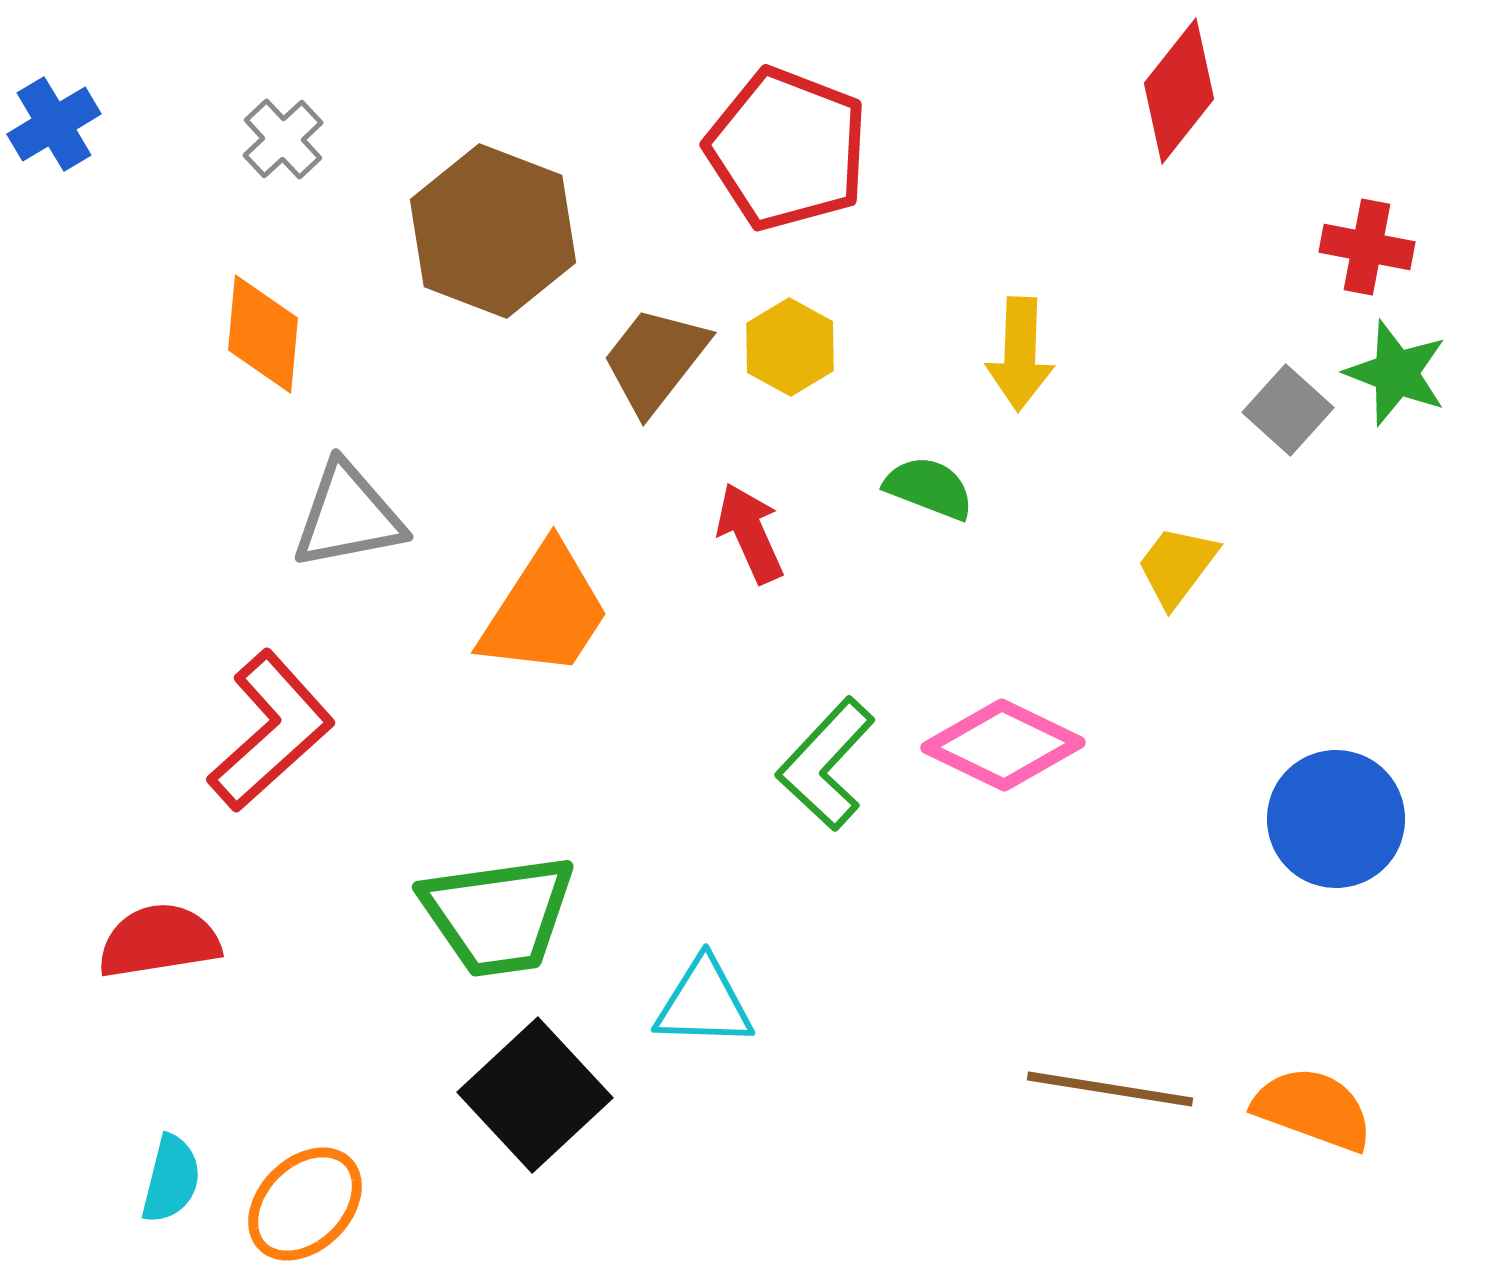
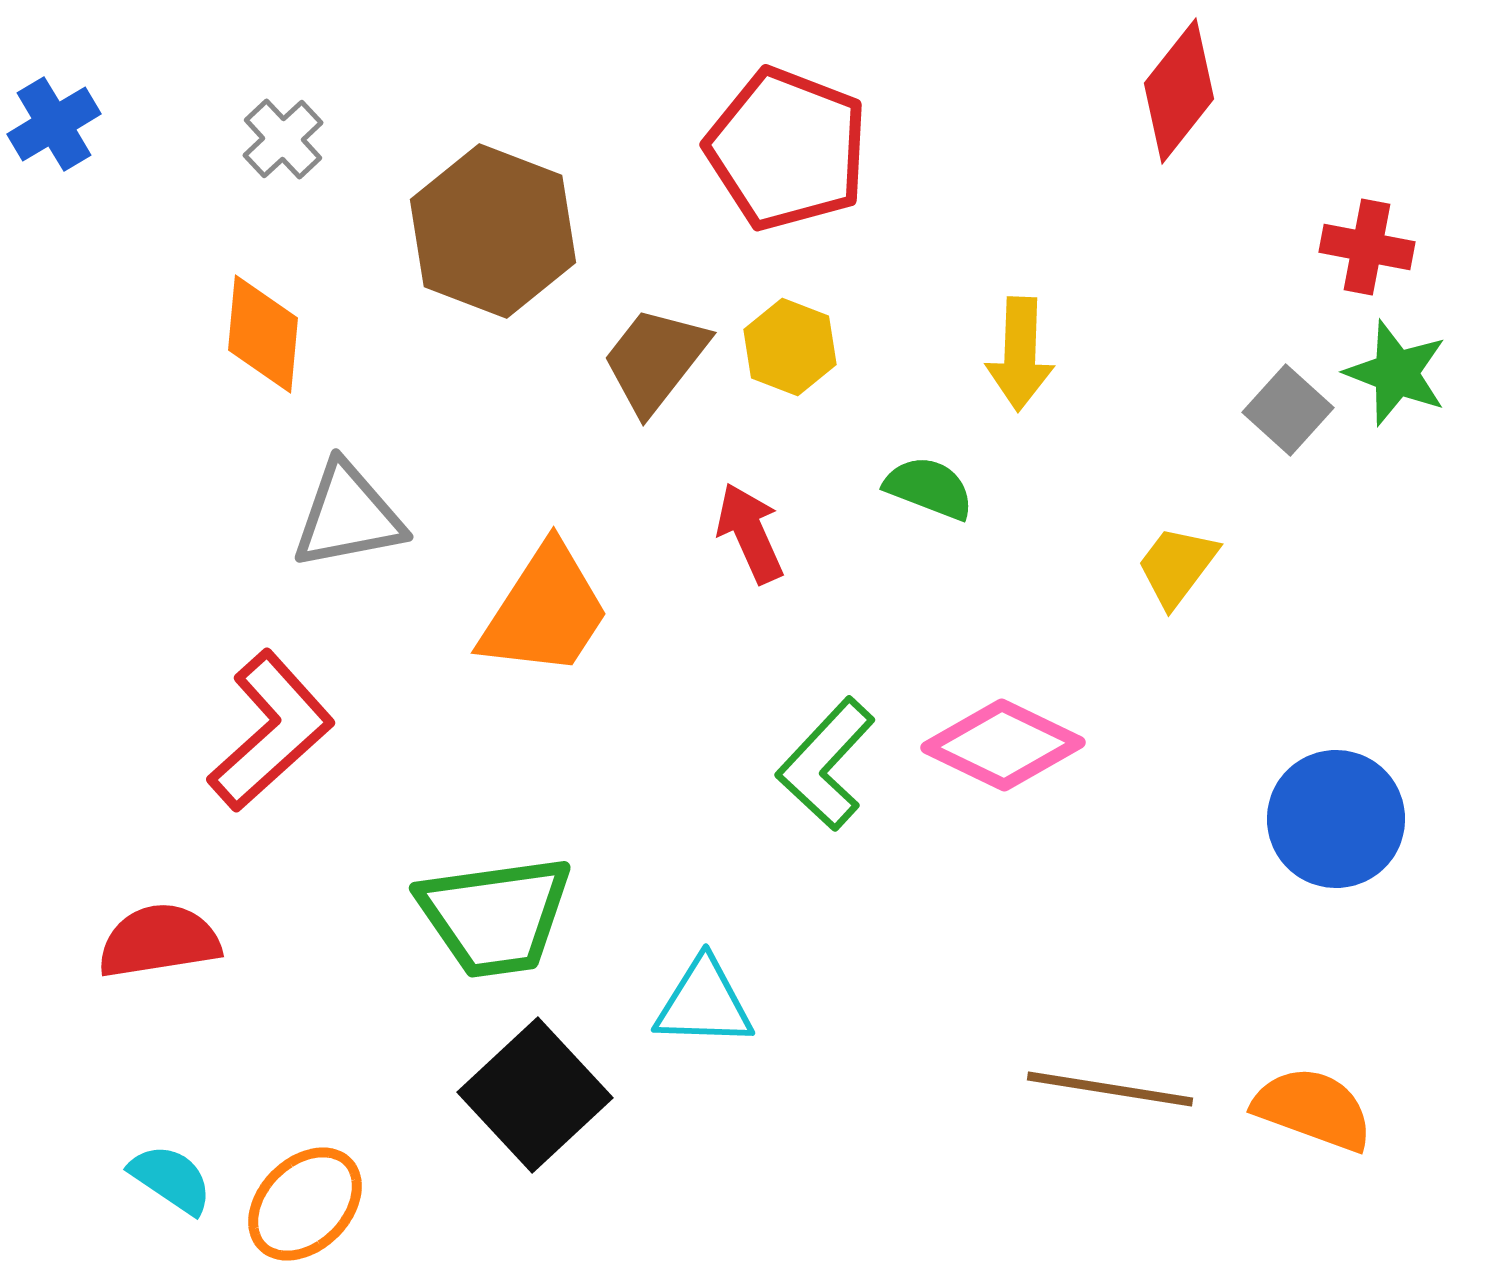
yellow hexagon: rotated 8 degrees counterclockwise
green trapezoid: moved 3 px left, 1 px down
cyan semicircle: rotated 70 degrees counterclockwise
